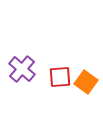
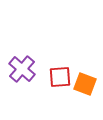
orange square: moved 1 px left, 2 px down; rotated 15 degrees counterclockwise
